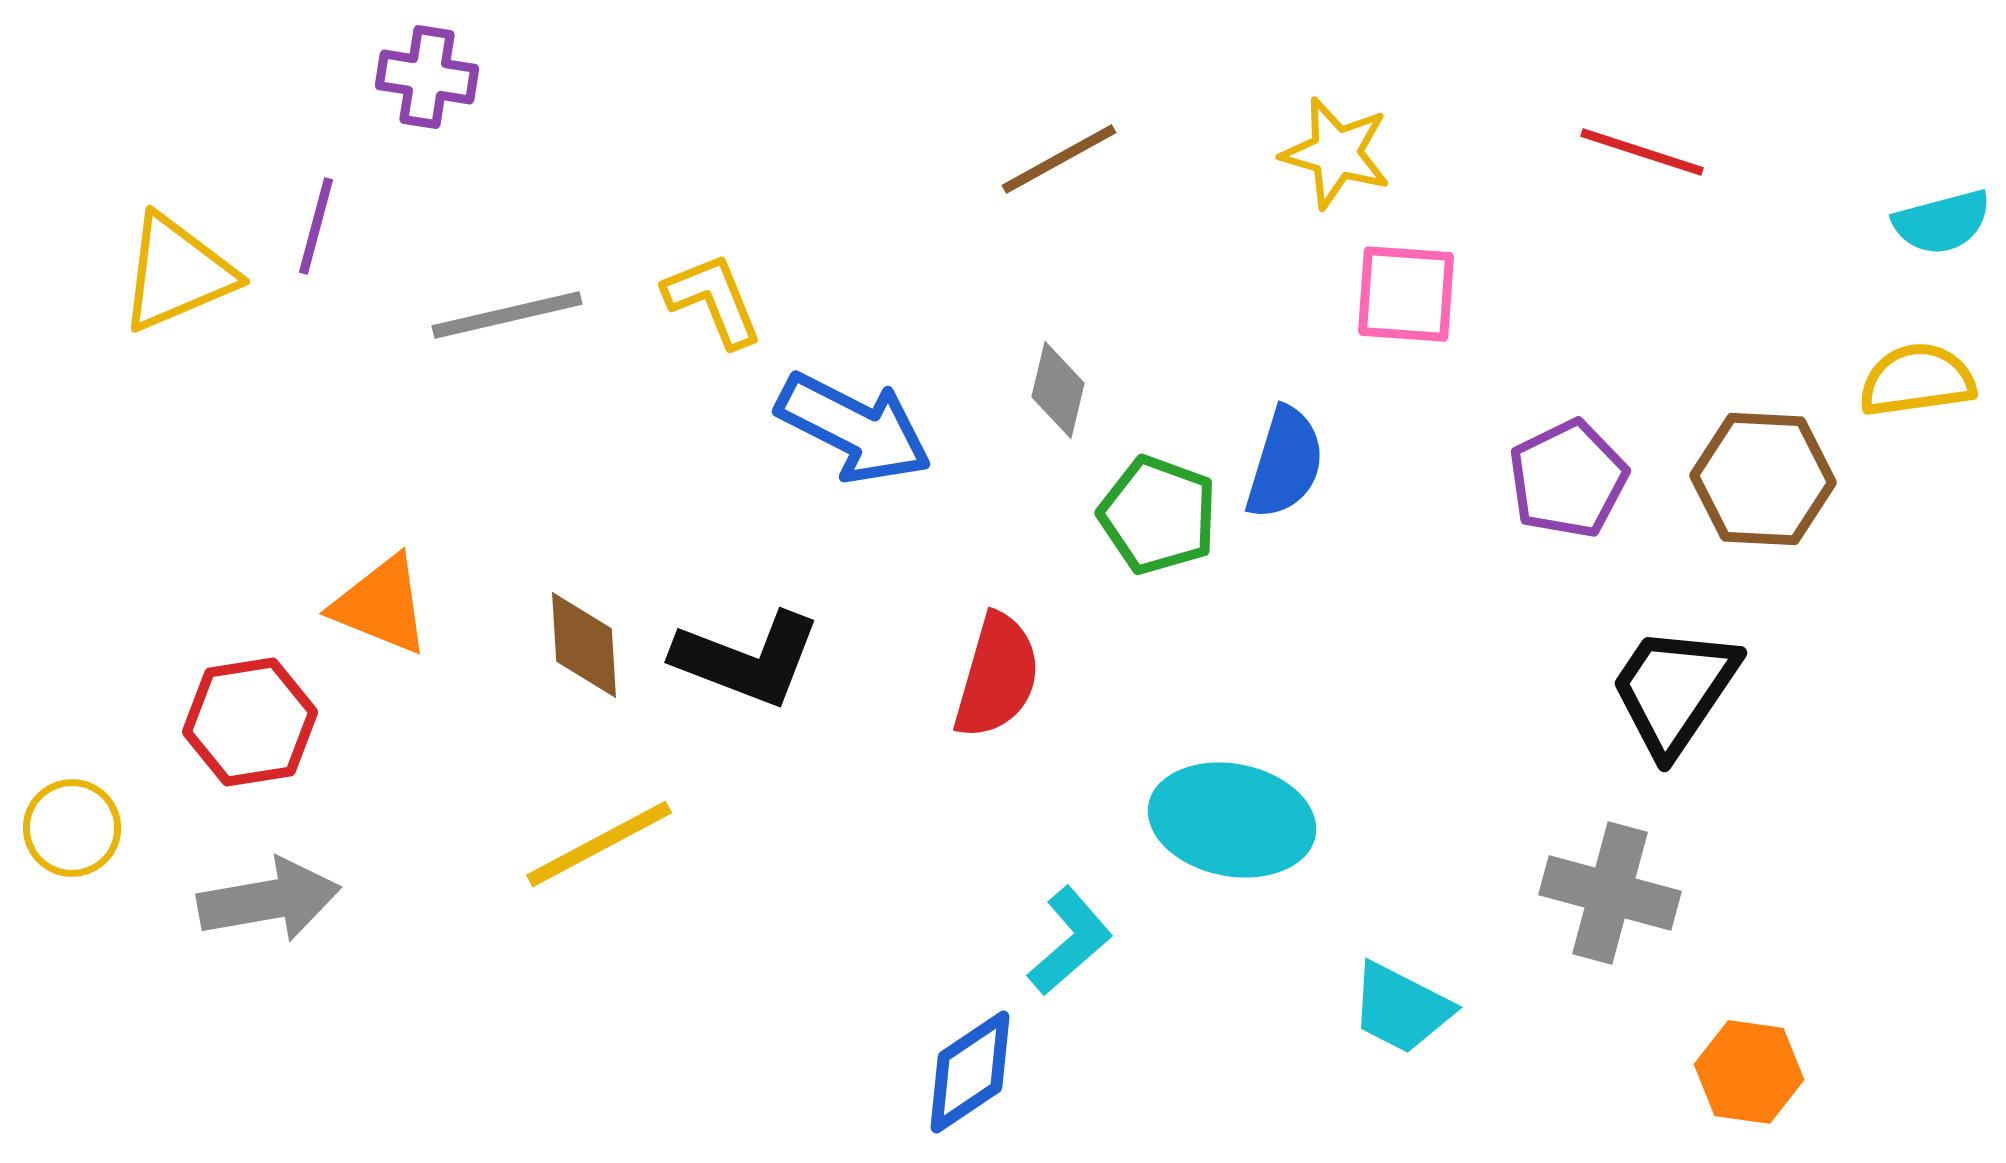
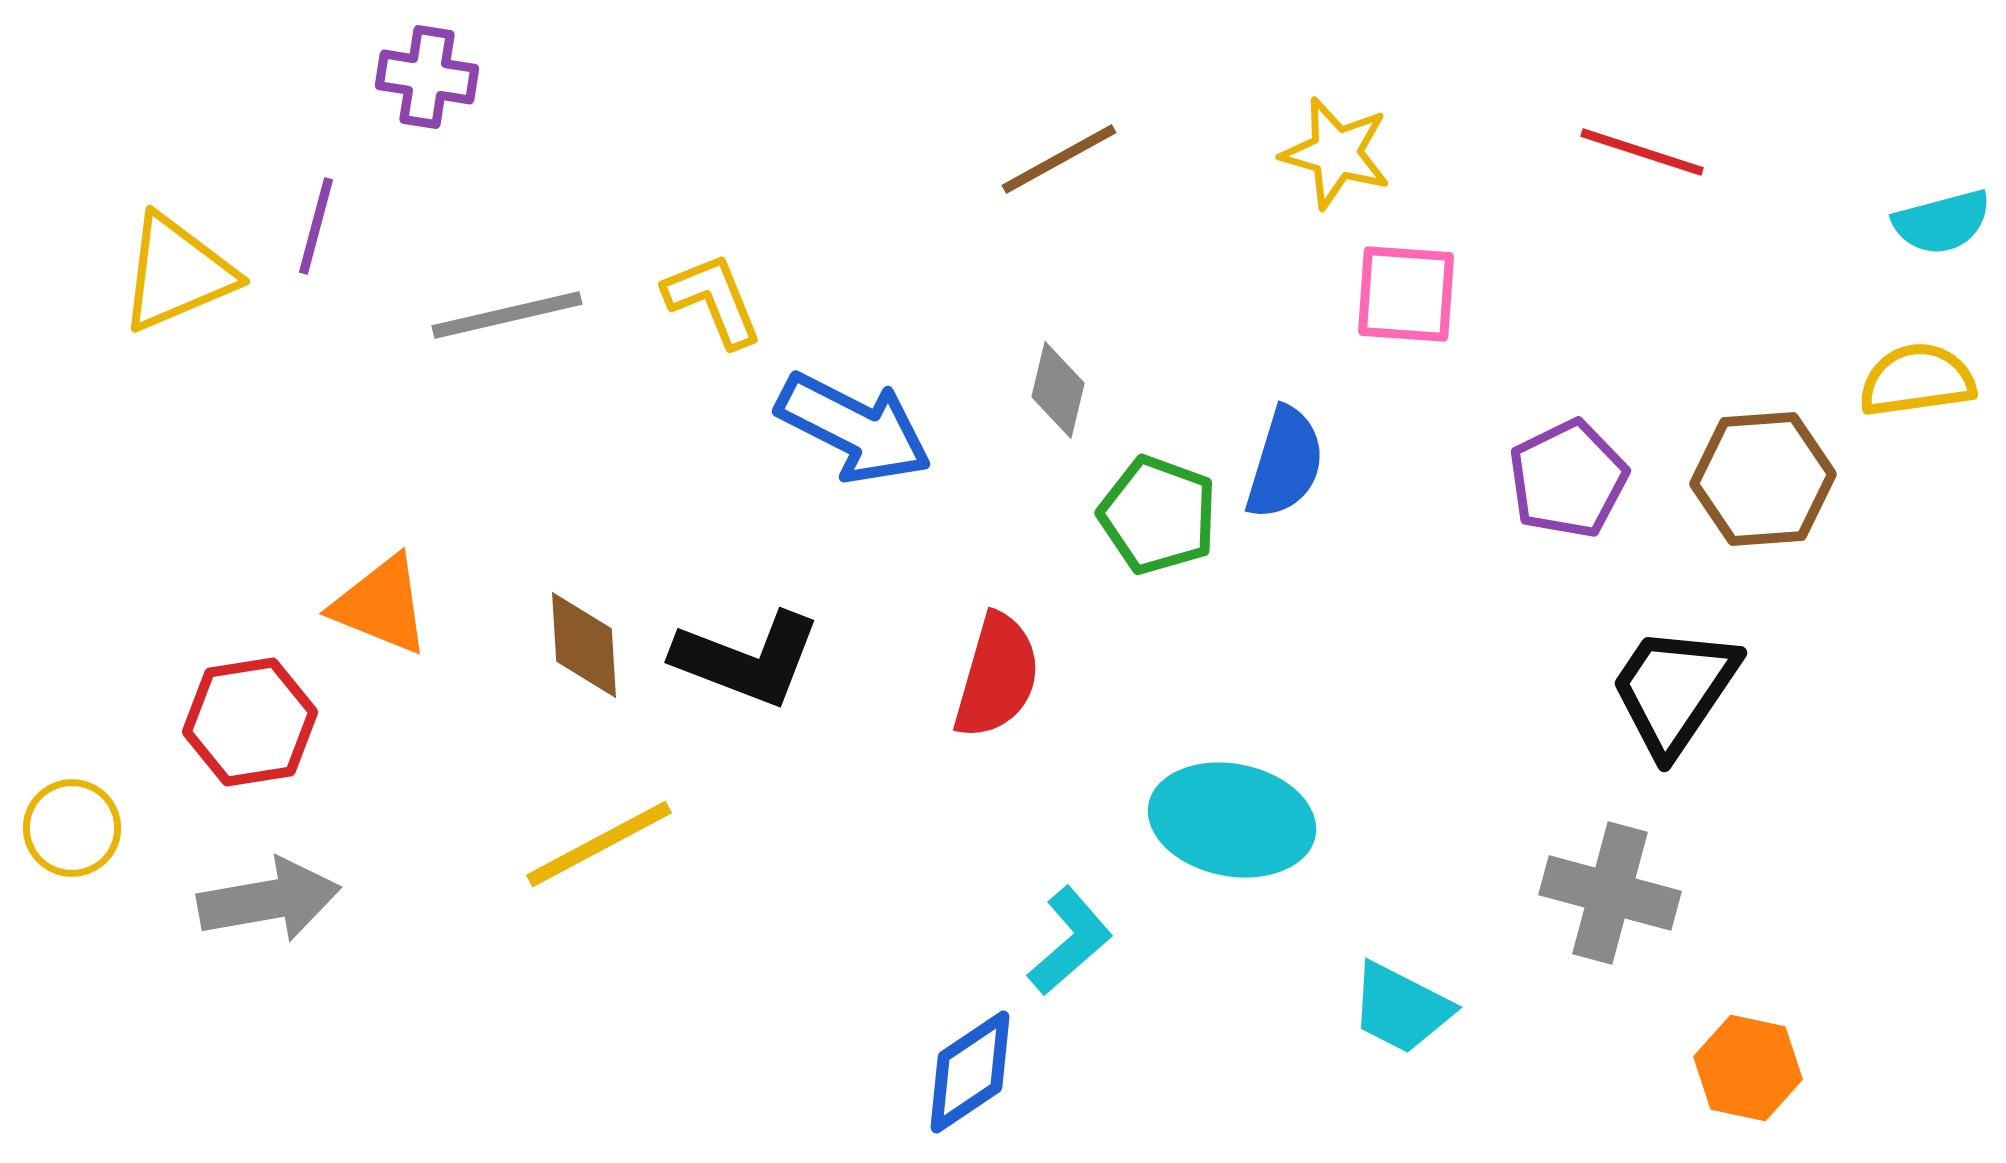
brown hexagon: rotated 7 degrees counterclockwise
orange hexagon: moved 1 px left, 4 px up; rotated 4 degrees clockwise
